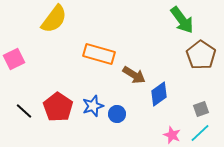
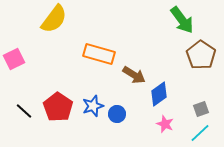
pink star: moved 7 px left, 11 px up
